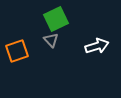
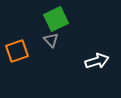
white arrow: moved 15 px down
